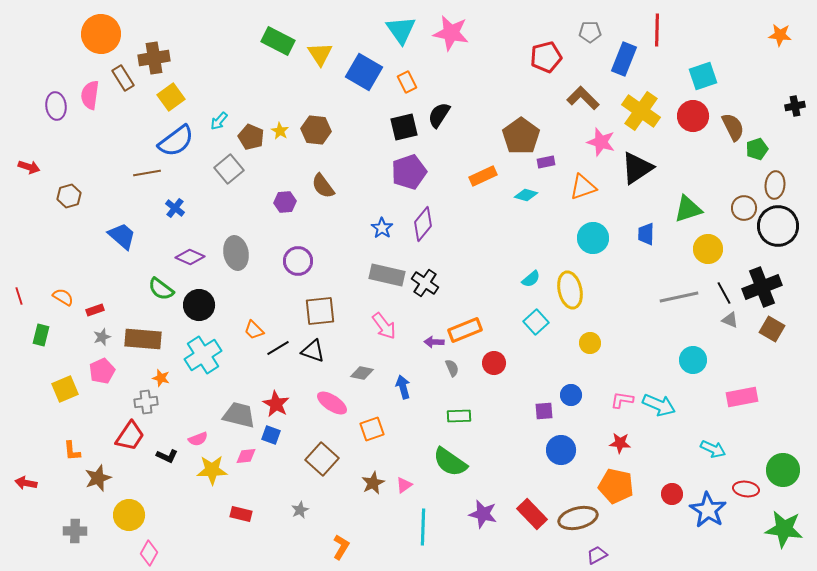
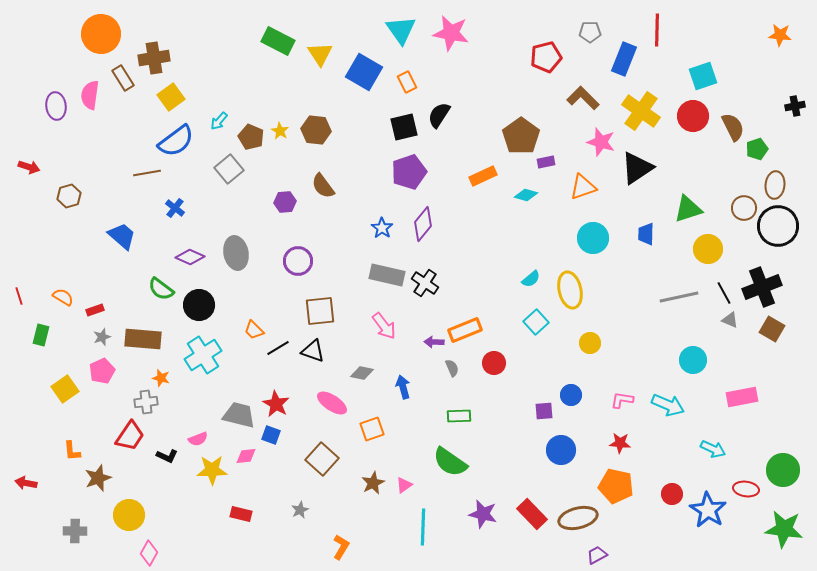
yellow square at (65, 389): rotated 12 degrees counterclockwise
cyan arrow at (659, 405): moved 9 px right
